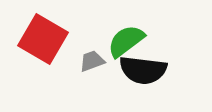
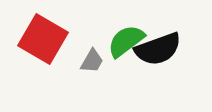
gray trapezoid: rotated 140 degrees clockwise
black semicircle: moved 15 px right, 21 px up; rotated 27 degrees counterclockwise
